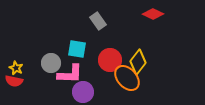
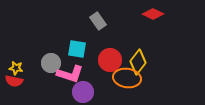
yellow star: rotated 16 degrees counterclockwise
pink L-shape: rotated 16 degrees clockwise
orange ellipse: rotated 40 degrees counterclockwise
